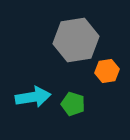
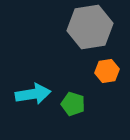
gray hexagon: moved 14 px right, 13 px up
cyan arrow: moved 3 px up
